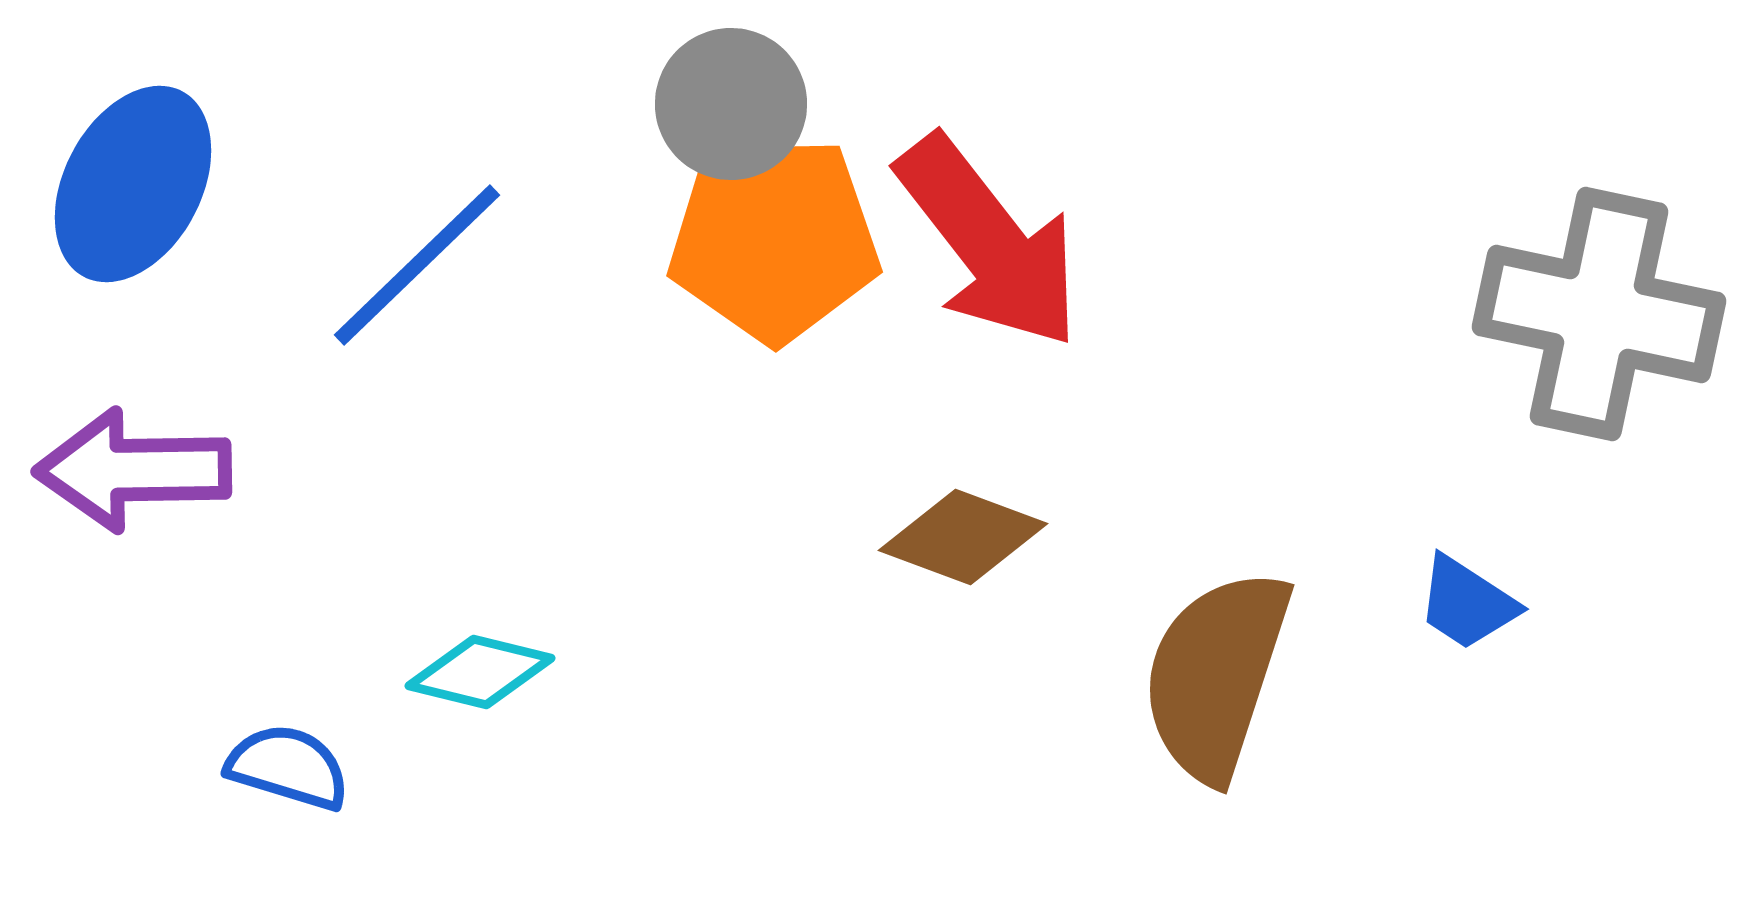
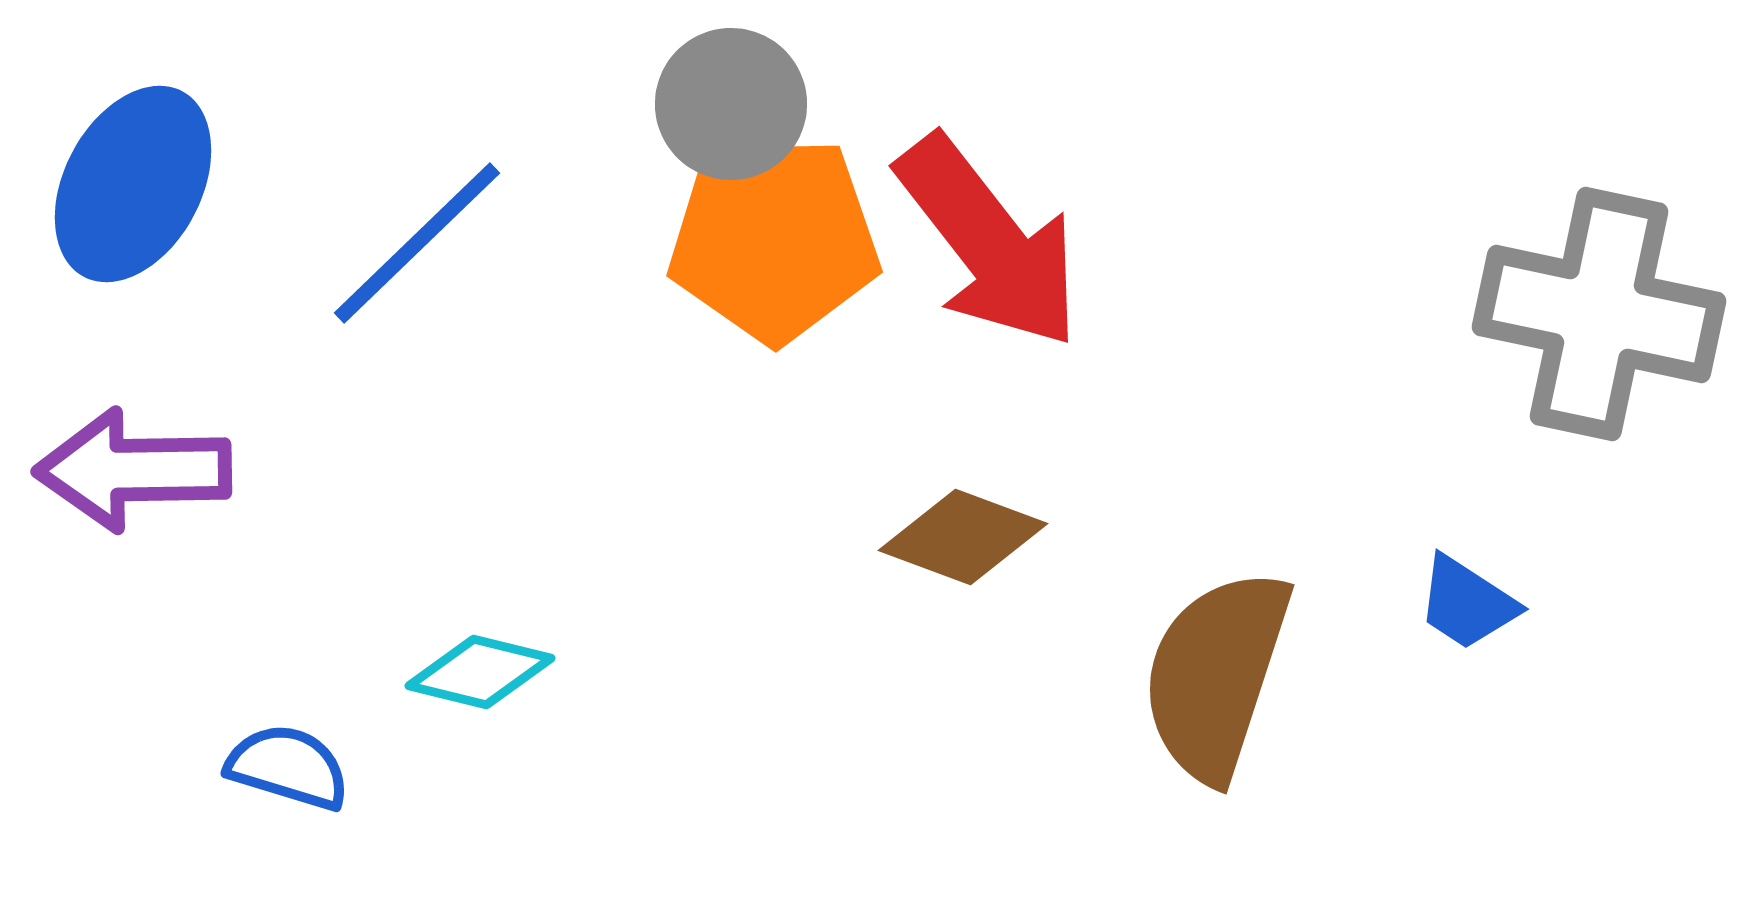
blue line: moved 22 px up
